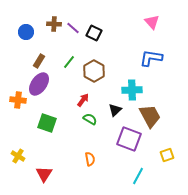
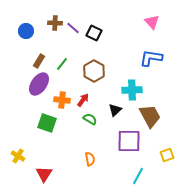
brown cross: moved 1 px right, 1 px up
blue circle: moved 1 px up
green line: moved 7 px left, 2 px down
orange cross: moved 44 px right
purple square: moved 2 px down; rotated 20 degrees counterclockwise
